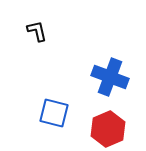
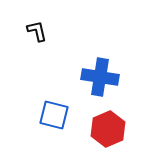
blue cross: moved 10 px left; rotated 12 degrees counterclockwise
blue square: moved 2 px down
